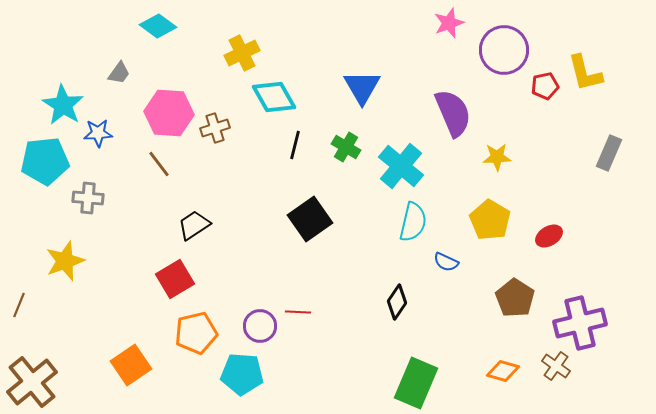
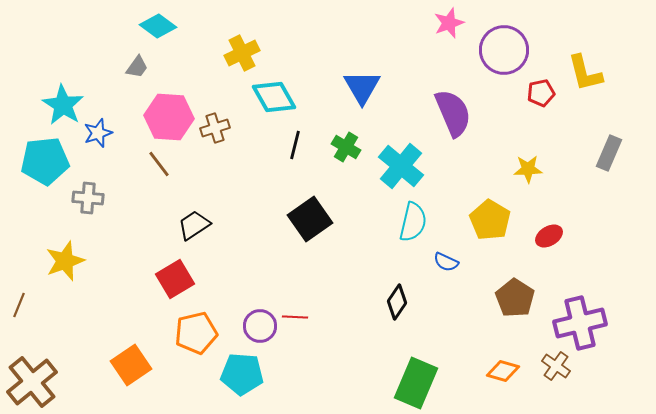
gray trapezoid at (119, 73): moved 18 px right, 6 px up
red pentagon at (545, 86): moved 4 px left, 7 px down
pink hexagon at (169, 113): moved 4 px down
blue star at (98, 133): rotated 16 degrees counterclockwise
yellow star at (497, 157): moved 31 px right, 12 px down
red line at (298, 312): moved 3 px left, 5 px down
